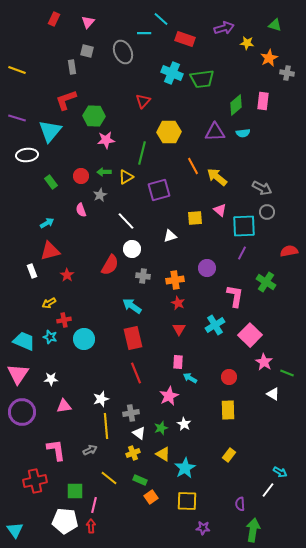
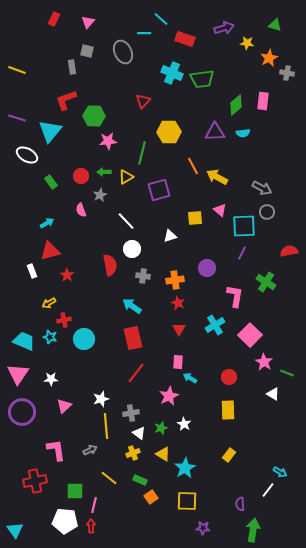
pink star at (106, 140): moved 2 px right, 1 px down
white ellipse at (27, 155): rotated 35 degrees clockwise
yellow arrow at (217, 177): rotated 10 degrees counterclockwise
red semicircle at (110, 265): rotated 40 degrees counterclockwise
red line at (136, 373): rotated 60 degrees clockwise
pink triangle at (64, 406): rotated 35 degrees counterclockwise
